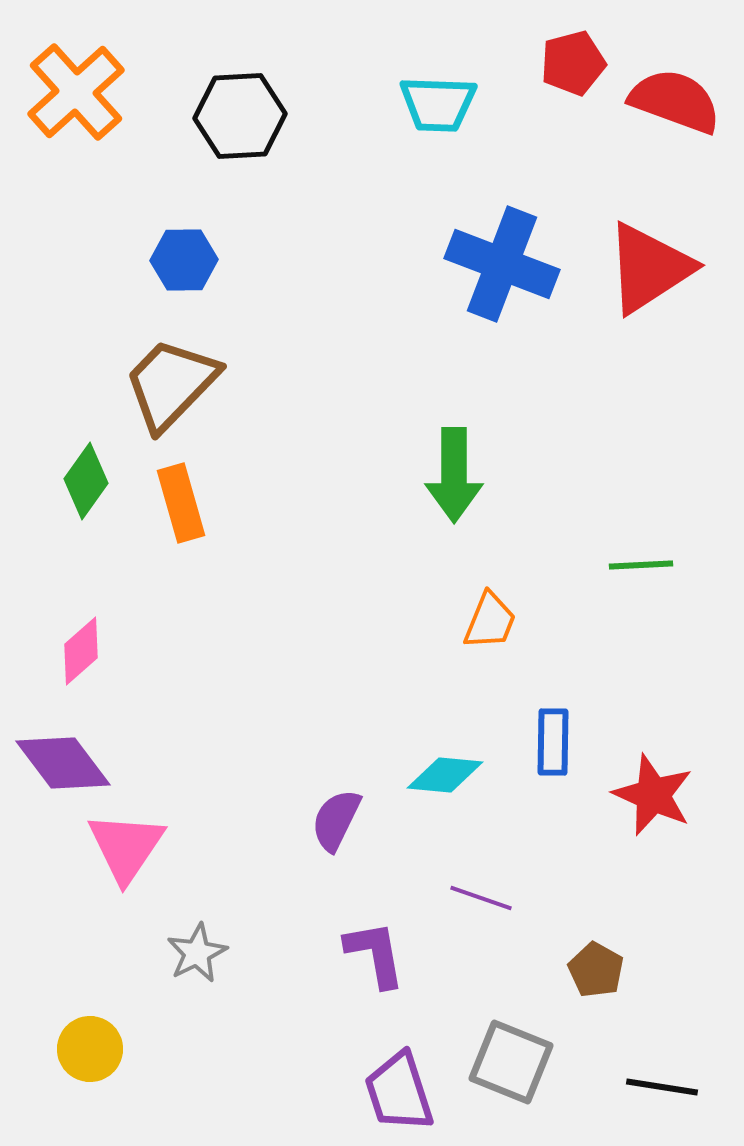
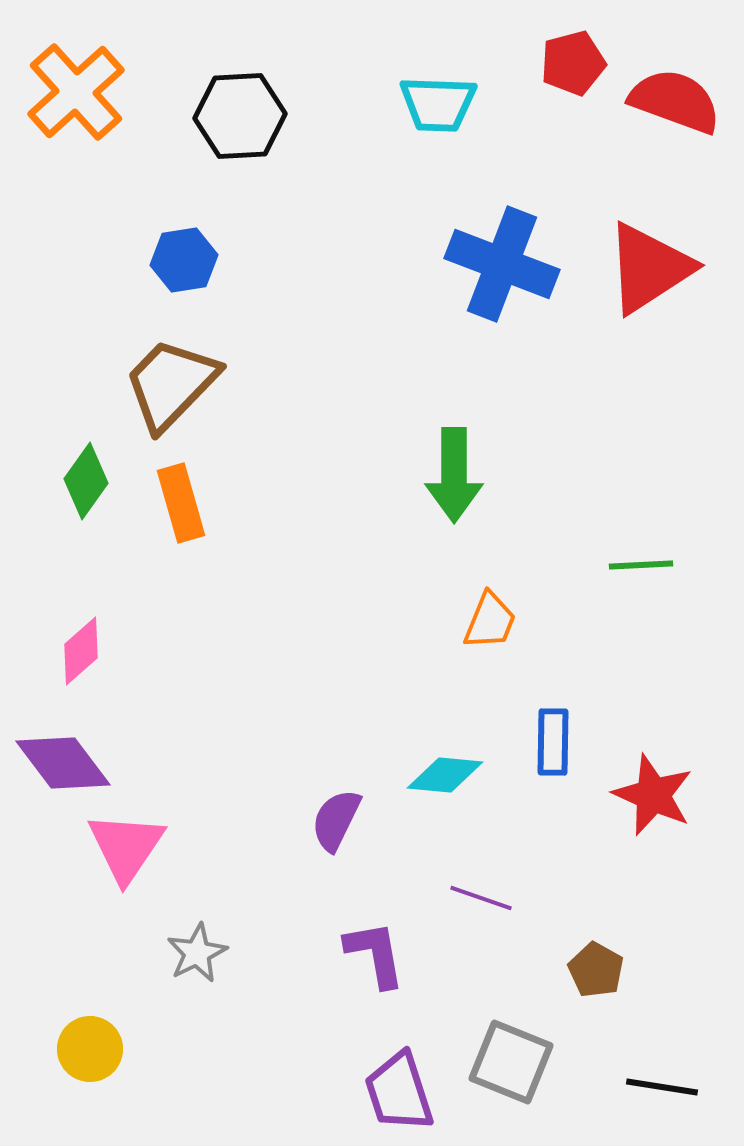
blue hexagon: rotated 8 degrees counterclockwise
